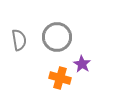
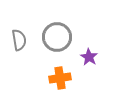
purple star: moved 7 px right, 7 px up
orange cross: rotated 25 degrees counterclockwise
